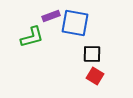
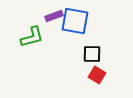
purple rectangle: moved 3 px right
blue square: moved 2 px up
red square: moved 2 px right, 1 px up
